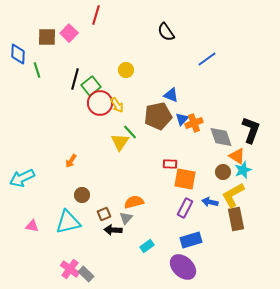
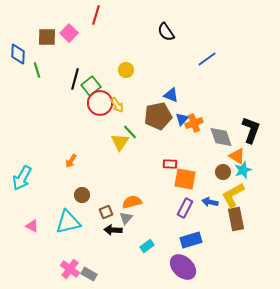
cyan arrow at (22, 178): rotated 35 degrees counterclockwise
orange semicircle at (134, 202): moved 2 px left
brown square at (104, 214): moved 2 px right, 2 px up
pink triangle at (32, 226): rotated 16 degrees clockwise
gray rectangle at (86, 274): moved 3 px right; rotated 14 degrees counterclockwise
